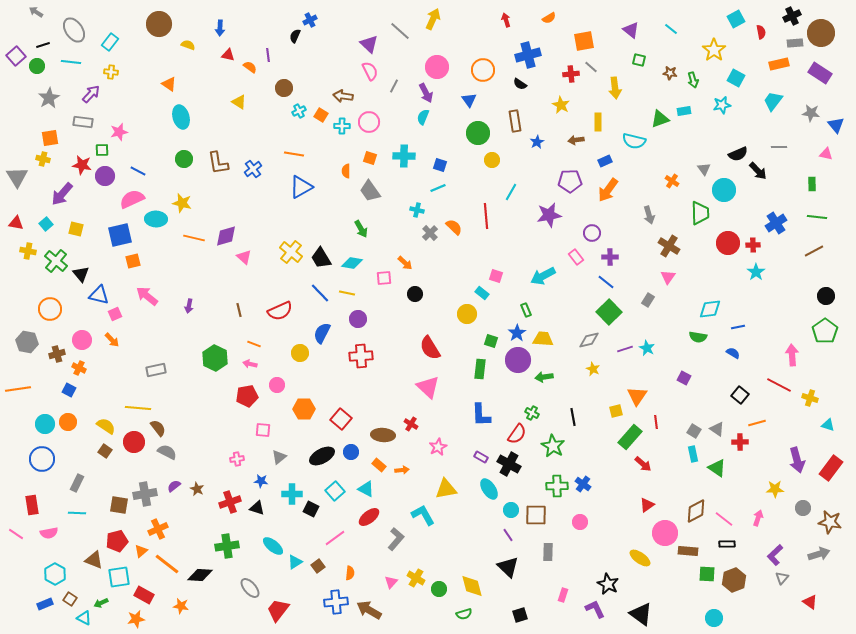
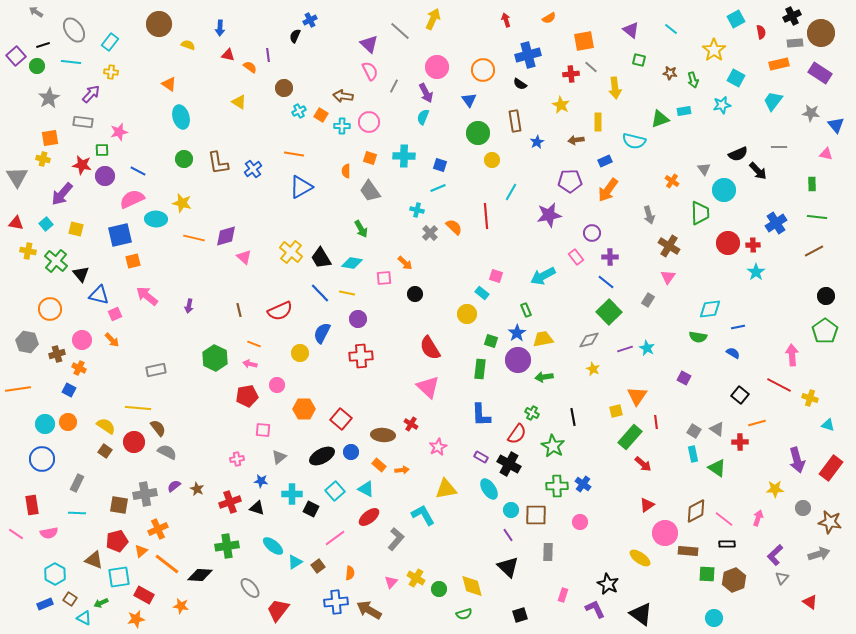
yellow trapezoid at (543, 339): rotated 15 degrees counterclockwise
